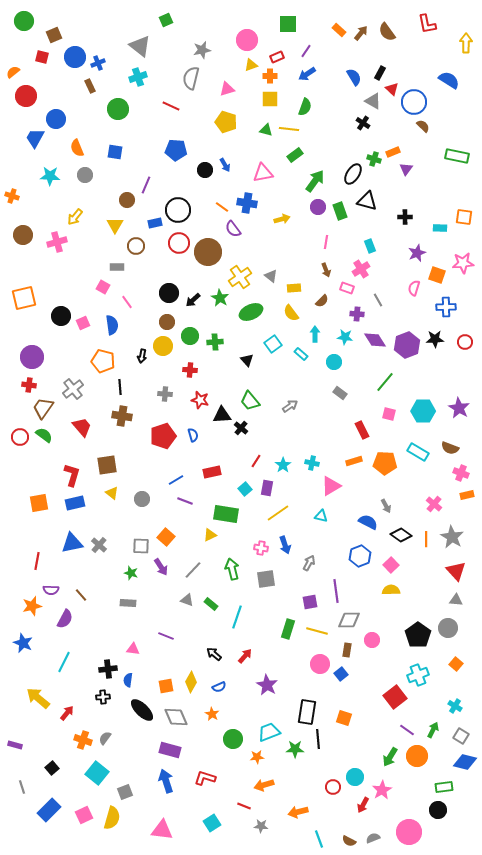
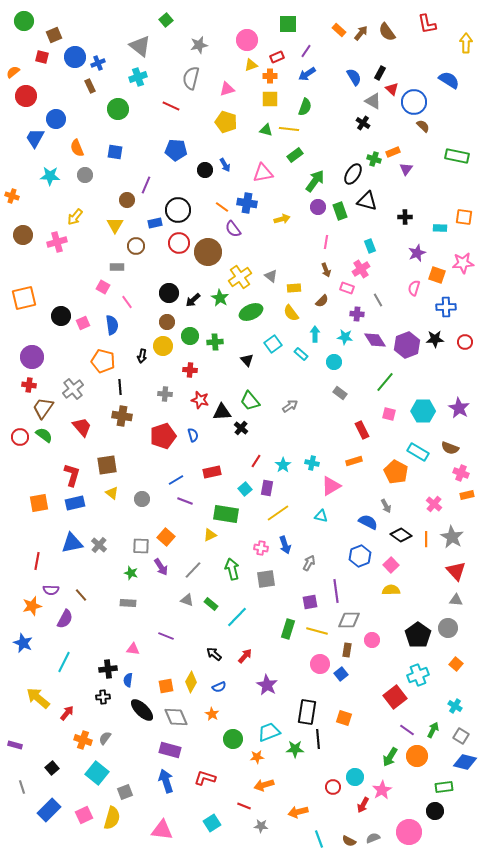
green square at (166, 20): rotated 16 degrees counterclockwise
gray star at (202, 50): moved 3 px left, 5 px up
black triangle at (222, 415): moved 3 px up
orange pentagon at (385, 463): moved 11 px right, 9 px down; rotated 25 degrees clockwise
cyan line at (237, 617): rotated 25 degrees clockwise
black circle at (438, 810): moved 3 px left, 1 px down
